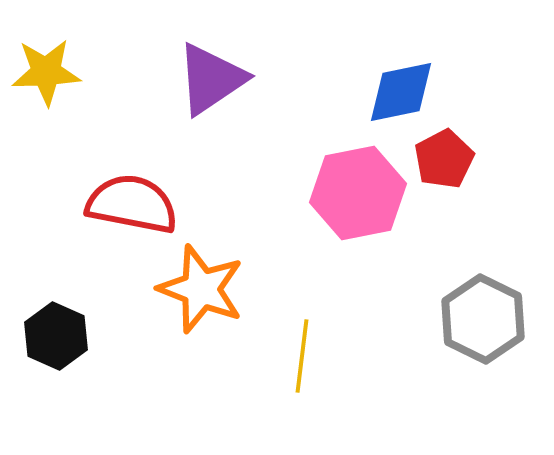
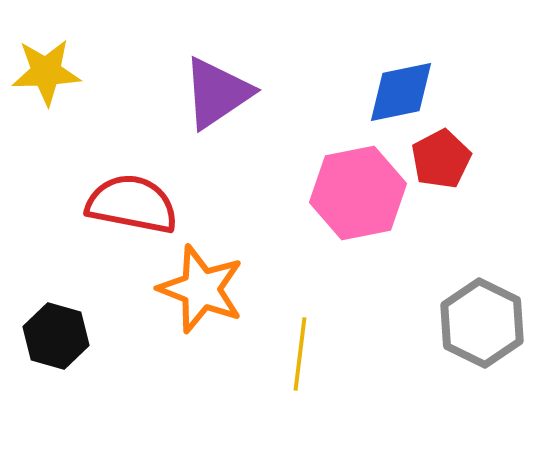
purple triangle: moved 6 px right, 14 px down
red pentagon: moved 3 px left
gray hexagon: moved 1 px left, 4 px down
black hexagon: rotated 8 degrees counterclockwise
yellow line: moved 2 px left, 2 px up
